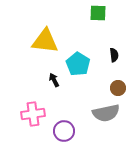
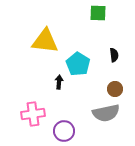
black arrow: moved 5 px right, 2 px down; rotated 32 degrees clockwise
brown circle: moved 3 px left, 1 px down
